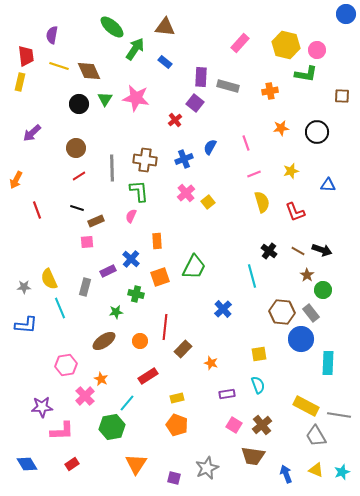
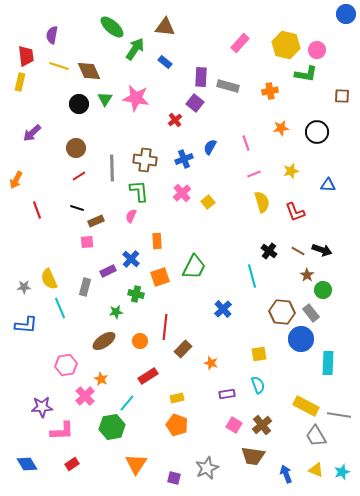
pink cross at (186, 193): moved 4 px left
